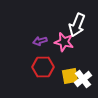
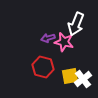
white arrow: moved 1 px left, 1 px up
purple arrow: moved 8 px right, 3 px up
red hexagon: rotated 15 degrees clockwise
